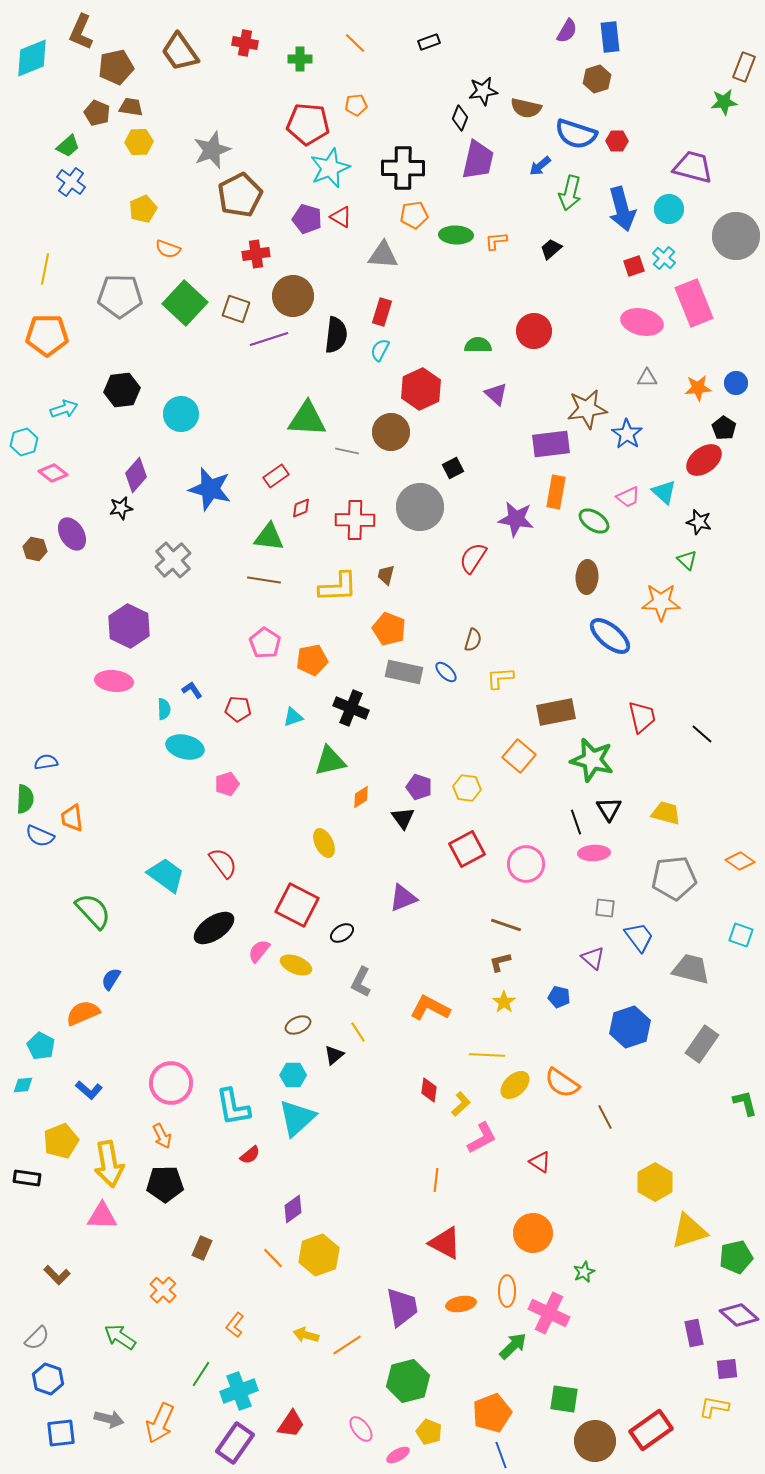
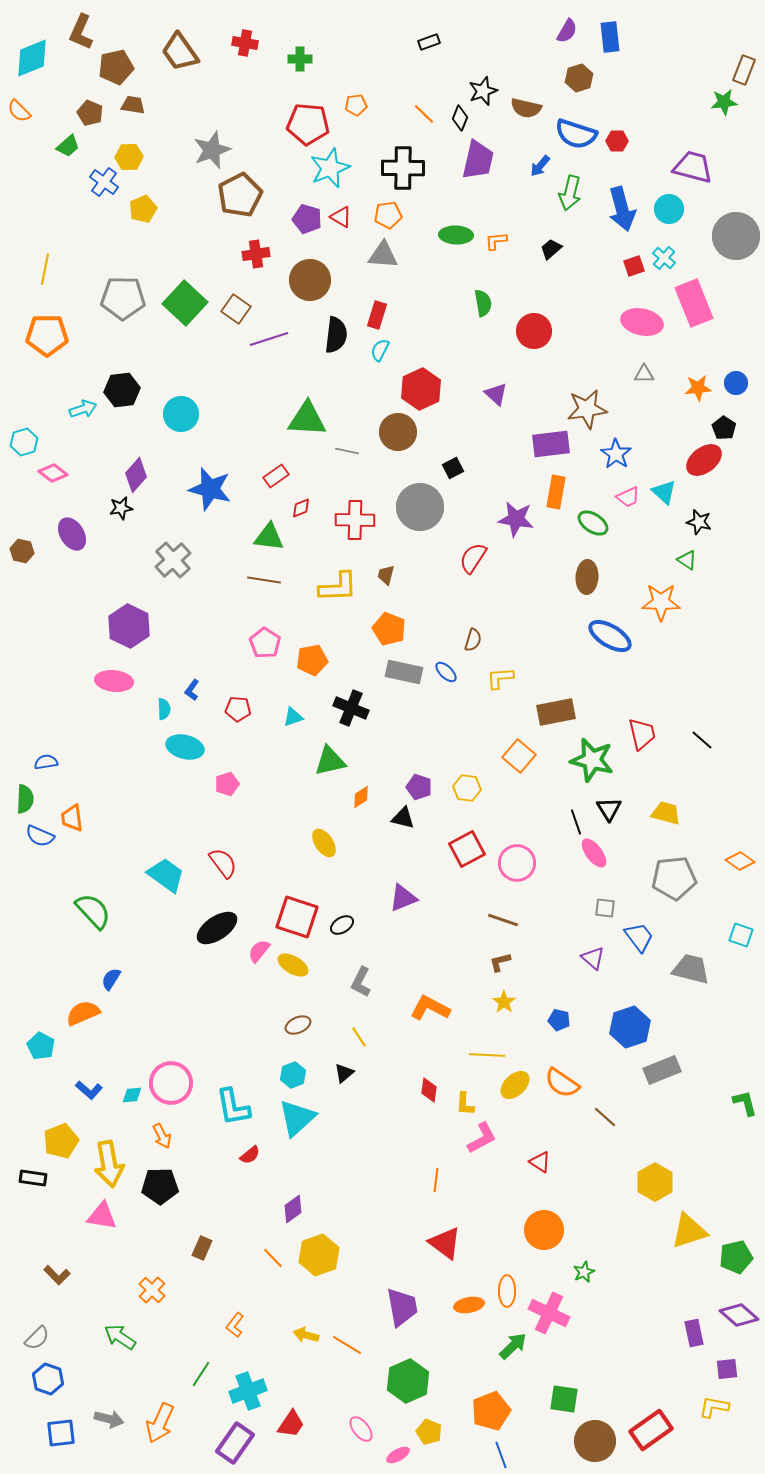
orange line at (355, 43): moved 69 px right, 71 px down
brown rectangle at (744, 67): moved 3 px down
brown hexagon at (597, 79): moved 18 px left, 1 px up
black star at (483, 91): rotated 12 degrees counterclockwise
brown trapezoid at (131, 107): moved 2 px right, 2 px up
brown pentagon at (97, 113): moved 7 px left
yellow hexagon at (139, 142): moved 10 px left, 15 px down
blue arrow at (540, 166): rotated 10 degrees counterclockwise
blue cross at (71, 182): moved 33 px right
orange pentagon at (414, 215): moved 26 px left
orange semicircle at (168, 249): moved 149 px left, 138 px up; rotated 25 degrees clockwise
gray pentagon at (120, 296): moved 3 px right, 2 px down
brown circle at (293, 296): moved 17 px right, 16 px up
brown square at (236, 309): rotated 16 degrees clockwise
red rectangle at (382, 312): moved 5 px left, 3 px down
green semicircle at (478, 345): moved 5 px right, 42 px up; rotated 80 degrees clockwise
gray triangle at (647, 378): moved 3 px left, 4 px up
cyan arrow at (64, 409): moved 19 px right
brown circle at (391, 432): moved 7 px right
blue star at (627, 434): moved 11 px left, 20 px down
green ellipse at (594, 521): moved 1 px left, 2 px down
brown hexagon at (35, 549): moved 13 px left, 2 px down
green triangle at (687, 560): rotated 10 degrees counterclockwise
blue ellipse at (610, 636): rotated 9 degrees counterclockwise
blue L-shape at (192, 690): rotated 110 degrees counterclockwise
red trapezoid at (642, 717): moved 17 px down
black line at (702, 734): moved 6 px down
black triangle at (403, 818): rotated 40 degrees counterclockwise
yellow ellipse at (324, 843): rotated 8 degrees counterclockwise
pink ellipse at (594, 853): rotated 56 degrees clockwise
pink circle at (526, 864): moved 9 px left, 1 px up
red square at (297, 905): moved 12 px down; rotated 9 degrees counterclockwise
brown line at (506, 925): moved 3 px left, 5 px up
black ellipse at (214, 928): moved 3 px right
black ellipse at (342, 933): moved 8 px up
yellow ellipse at (296, 965): moved 3 px left; rotated 8 degrees clockwise
blue pentagon at (559, 997): moved 23 px down
yellow line at (358, 1032): moved 1 px right, 5 px down
gray rectangle at (702, 1044): moved 40 px left, 26 px down; rotated 33 degrees clockwise
black triangle at (334, 1055): moved 10 px right, 18 px down
cyan hexagon at (293, 1075): rotated 20 degrees counterclockwise
cyan diamond at (23, 1085): moved 109 px right, 10 px down
yellow L-shape at (461, 1104): moved 4 px right; rotated 135 degrees clockwise
brown line at (605, 1117): rotated 20 degrees counterclockwise
black rectangle at (27, 1178): moved 6 px right
black pentagon at (165, 1184): moved 5 px left, 2 px down
pink triangle at (102, 1216): rotated 8 degrees clockwise
orange circle at (533, 1233): moved 11 px right, 3 px up
red triangle at (445, 1243): rotated 9 degrees clockwise
orange cross at (163, 1290): moved 11 px left
orange ellipse at (461, 1304): moved 8 px right, 1 px down
orange line at (347, 1345): rotated 64 degrees clockwise
green hexagon at (408, 1381): rotated 9 degrees counterclockwise
cyan cross at (239, 1391): moved 9 px right
orange pentagon at (492, 1413): moved 1 px left, 2 px up
